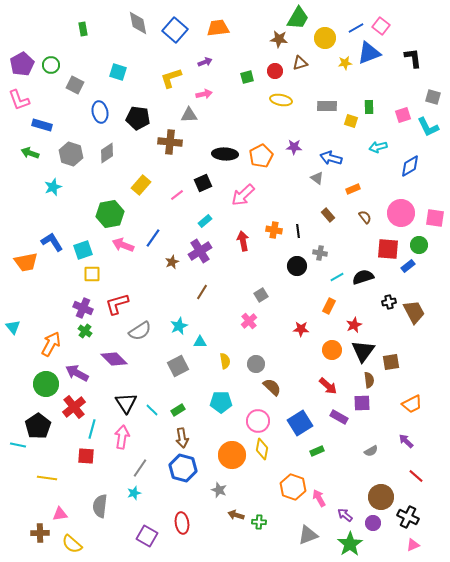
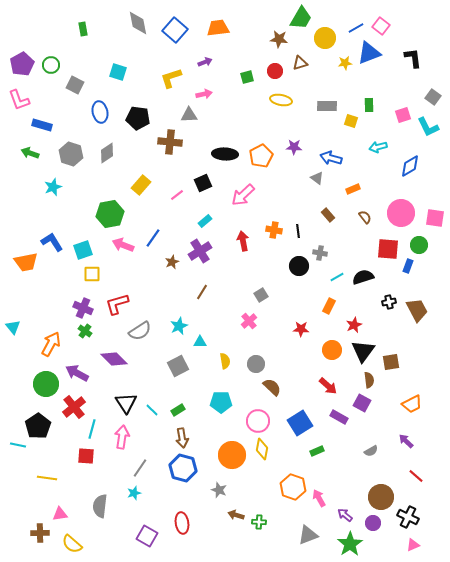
green trapezoid at (298, 18): moved 3 px right
gray square at (433, 97): rotated 21 degrees clockwise
green rectangle at (369, 107): moved 2 px up
black circle at (297, 266): moved 2 px right
blue rectangle at (408, 266): rotated 32 degrees counterclockwise
brown trapezoid at (414, 312): moved 3 px right, 2 px up
purple square at (362, 403): rotated 30 degrees clockwise
